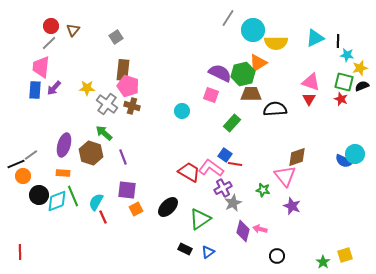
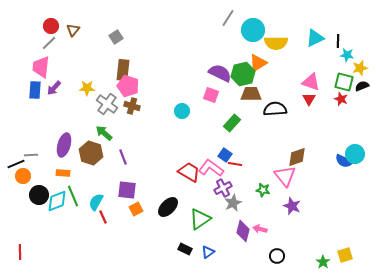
gray line at (31, 155): rotated 32 degrees clockwise
